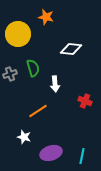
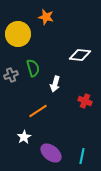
white diamond: moved 9 px right, 6 px down
gray cross: moved 1 px right, 1 px down
white arrow: rotated 21 degrees clockwise
white star: rotated 24 degrees clockwise
purple ellipse: rotated 55 degrees clockwise
